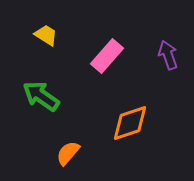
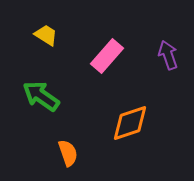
orange semicircle: rotated 120 degrees clockwise
